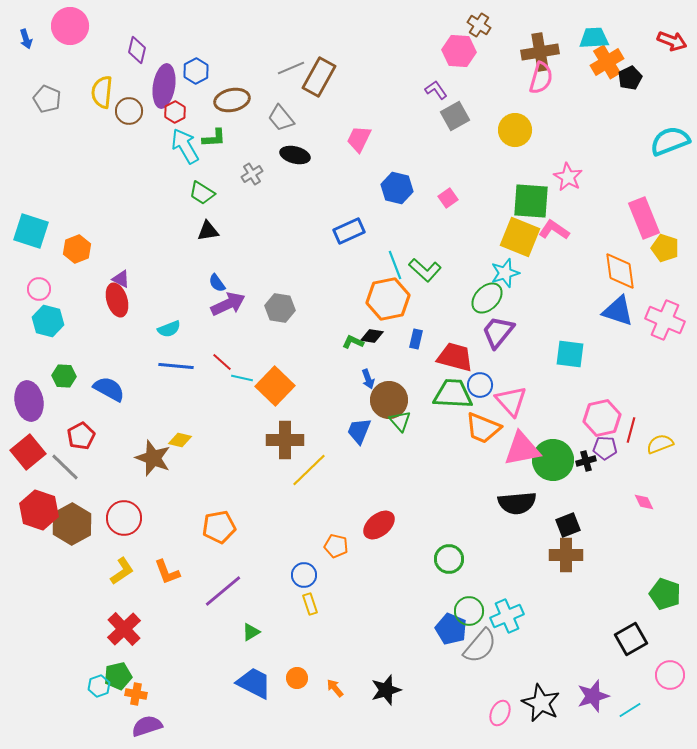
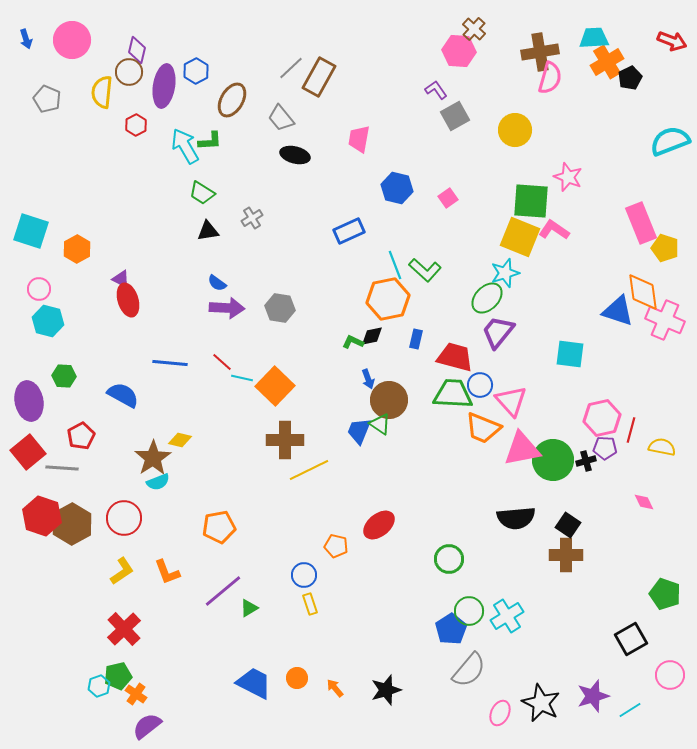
brown cross at (479, 25): moved 5 px left, 4 px down; rotated 10 degrees clockwise
pink circle at (70, 26): moved 2 px right, 14 px down
gray line at (291, 68): rotated 20 degrees counterclockwise
pink semicircle at (541, 78): moved 9 px right
brown ellipse at (232, 100): rotated 48 degrees counterclockwise
brown circle at (129, 111): moved 39 px up
red hexagon at (175, 112): moved 39 px left, 13 px down
green L-shape at (214, 138): moved 4 px left, 3 px down
pink trapezoid at (359, 139): rotated 16 degrees counterclockwise
gray cross at (252, 174): moved 44 px down
pink star at (568, 177): rotated 8 degrees counterclockwise
pink rectangle at (644, 218): moved 3 px left, 5 px down
orange hexagon at (77, 249): rotated 8 degrees counterclockwise
orange diamond at (620, 271): moved 23 px right, 21 px down
blue semicircle at (217, 283): rotated 18 degrees counterclockwise
red ellipse at (117, 300): moved 11 px right
purple arrow at (228, 304): moved 1 px left, 4 px down; rotated 28 degrees clockwise
cyan semicircle at (169, 329): moved 11 px left, 153 px down
black diamond at (372, 336): rotated 20 degrees counterclockwise
blue line at (176, 366): moved 6 px left, 3 px up
blue semicircle at (109, 389): moved 14 px right, 6 px down
green triangle at (400, 421): moved 20 px left, 3 px down; rotated 15 degrees counterclockwise
yellow semicircle at (660, 444): moved 2 px right, 3 px down; rotated 32 degrees clockwise
brown star at (153, 458): rotated 18 degrees clockwise
gray line at (65, 467): moved 3 px left, 1 px down; rotated 40 degrees counterclockwise
yellow line at (309, 470): rotated 18 degrees clockwise
black semicircle at (517, 503): moved 1 px left, 15 px down
red hexagon at (39, 510): moved 3 px right, 6 px down
black square at (568, 525): rotated 35 degrees counterclockwise
cyan cross at (507, 616): rotated 8 degrees counterclockwise
blue pentagon at (451, 629): rotated 16 degrees clockwise
green triangle at (251, 632): moved 2 px left, 24 px up
gray semicircle at (480, 646): moved 11 px left, 24 px down
orange cross at (136, 694): rotated 25 degrees clockwise
purple semicircle at (147, 726): rotated 20 degrees counterclockwise
